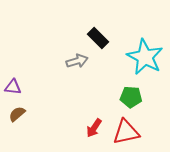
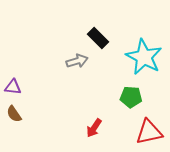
cyan star: moved 1 px left
brown semicircle: moved 3 px left; rotated 84 degrees counterclockwise
red triangle: moved 23 px right
